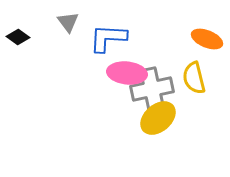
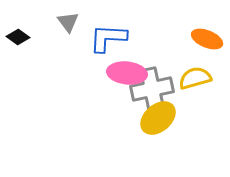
yellow semicircle: moved 1 px right; rotated 88 degrees clockwise
